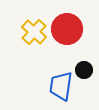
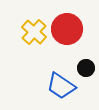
black circle: moved 2 px right, 2 px up
blue trapezoid: rotated 64 degrees counterclockwise
